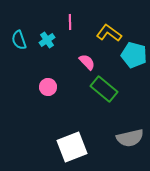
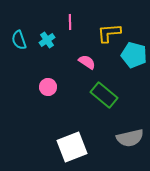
yellow L-shape: rotated 40 degrees counterclockwise
pink semicircle: rotated 12 degrees counterclockwise
green rectangle: moved 6 px down
